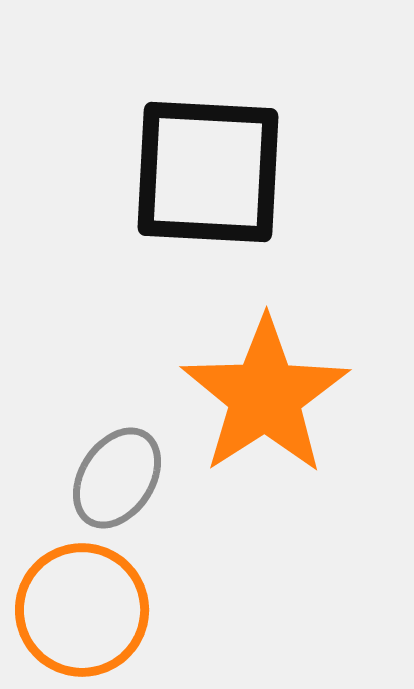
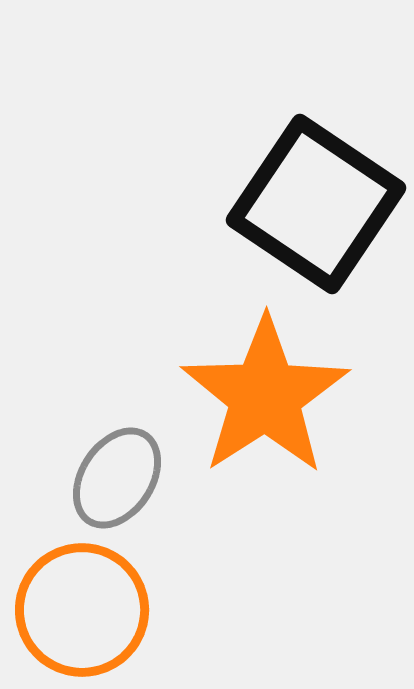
black square: moved 108 px right, 32 px down; rotated 31 degrees clockwise
